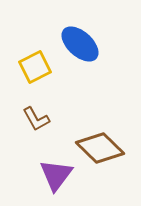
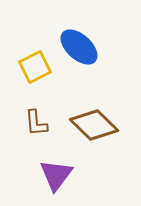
blue ellipse: moved 1 px left, 3 px down
brown L-shape: moved 4 px down; rotated 24 degrees clockwise
brown diamond: moved 6 px left, 23 px up
